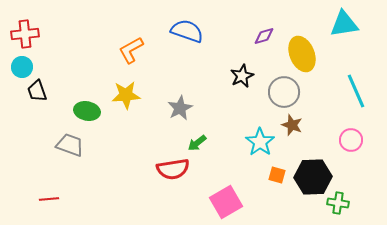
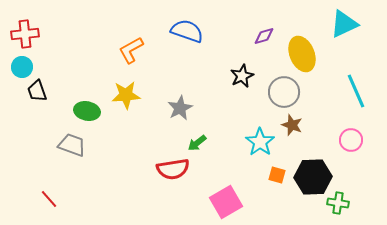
cyan triangle: rotated 16 degrees counterclockwise
gray trapezoid: moved 2 px right
red line: rotated 54 degrees clockwise
